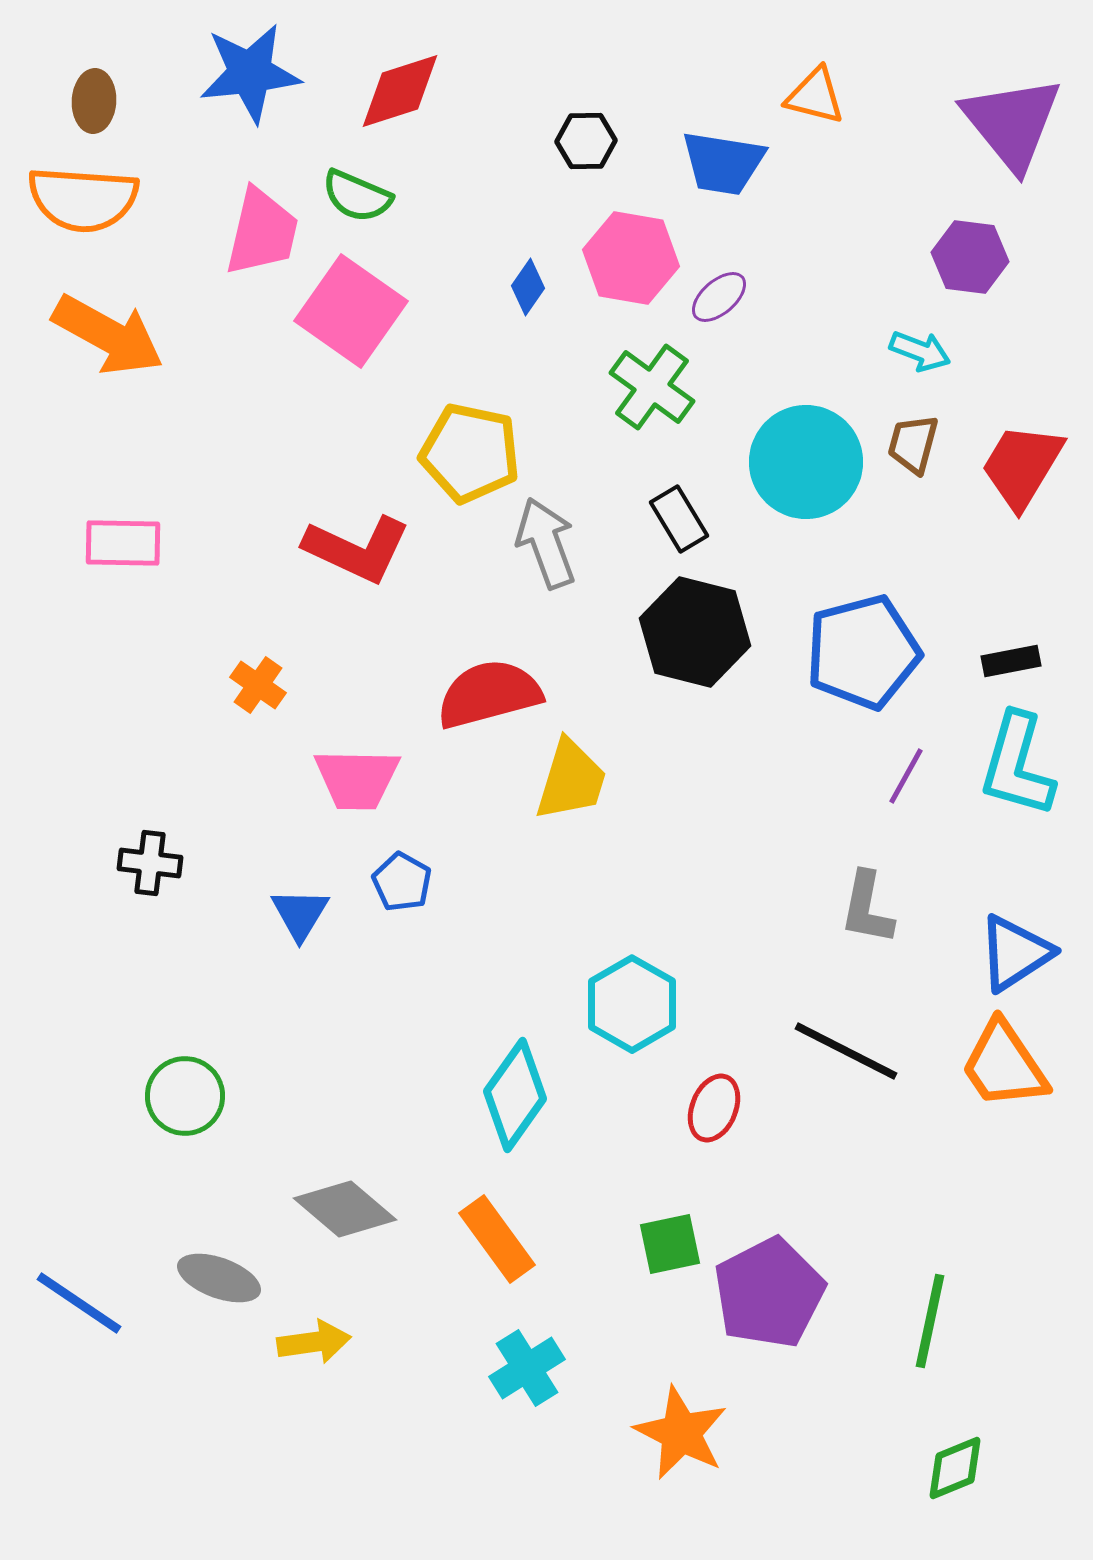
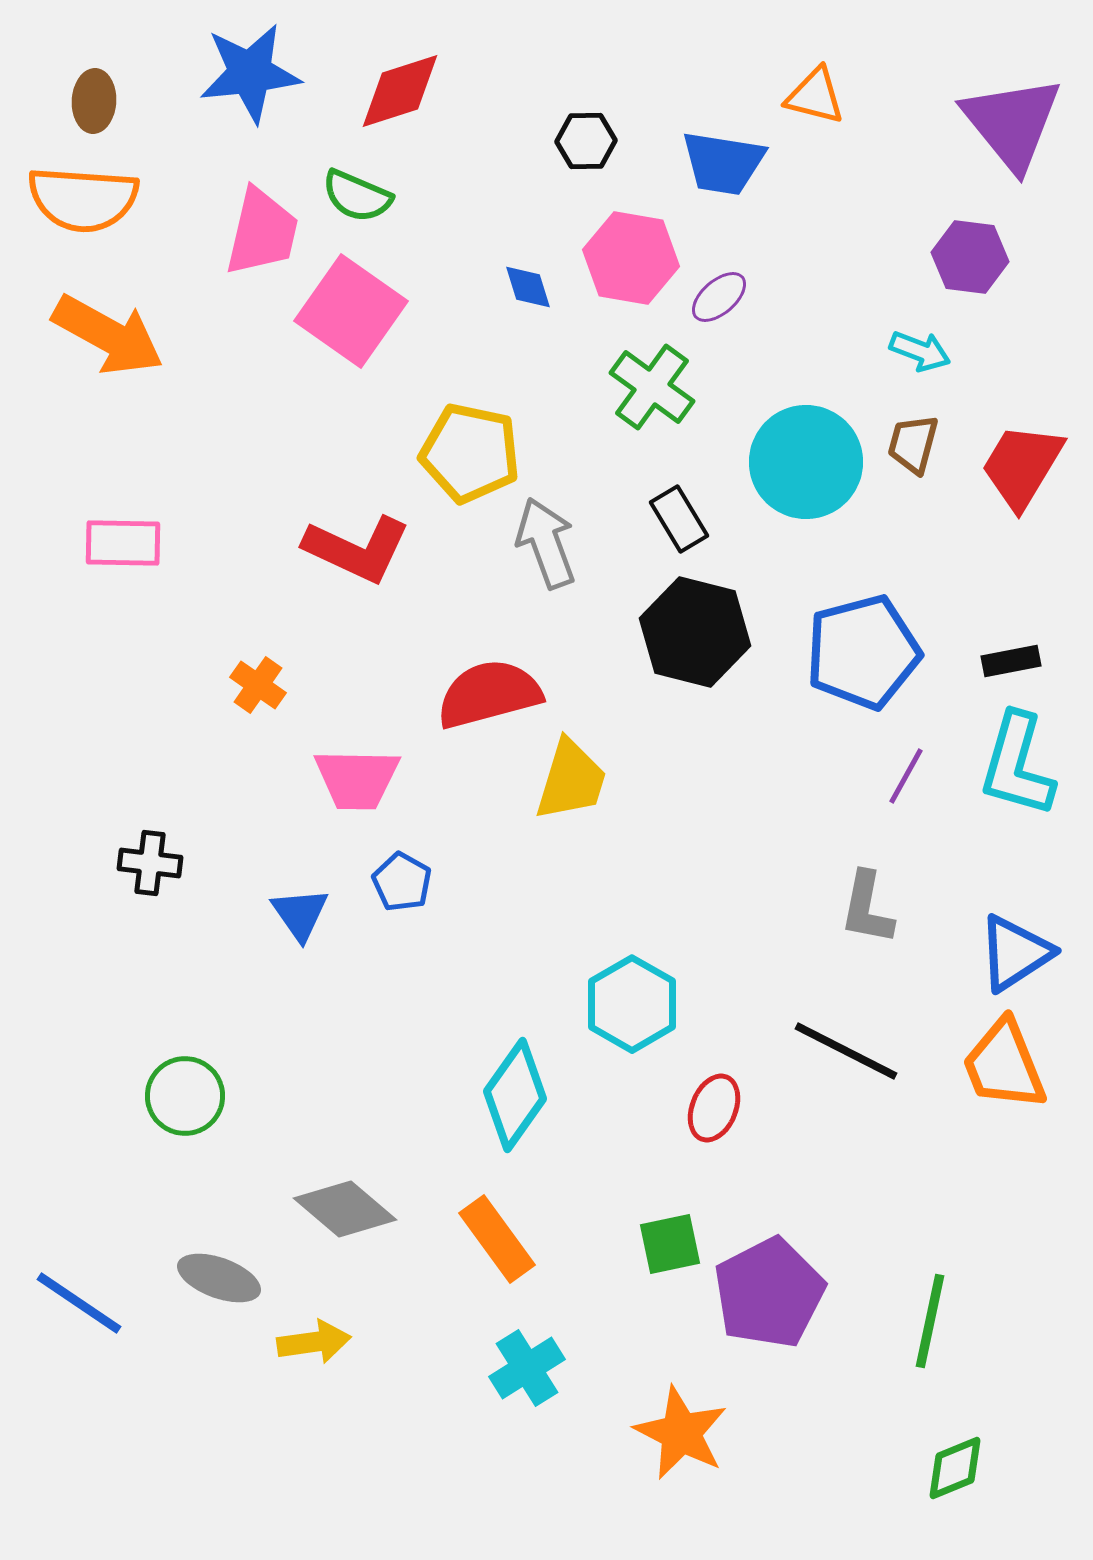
blue diamond at (528, 287): rotated 52 degrees counterclockwise
blue triangle at (300, 914): rotated 6 degrees counterclockwise
orange trapezoid at (1004, 1065): rotated 12 degrees clockwise
